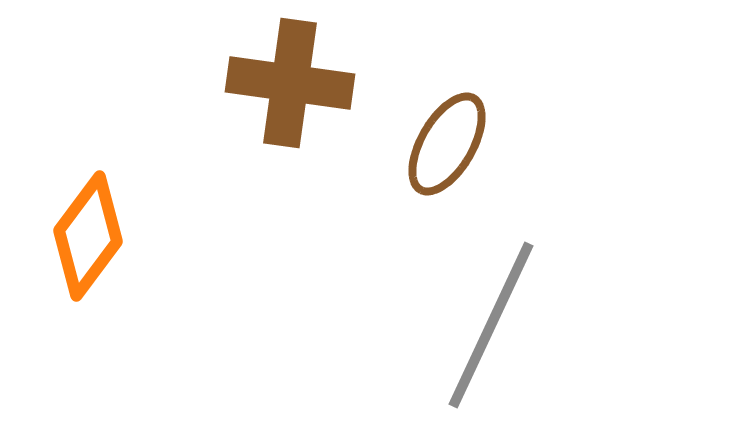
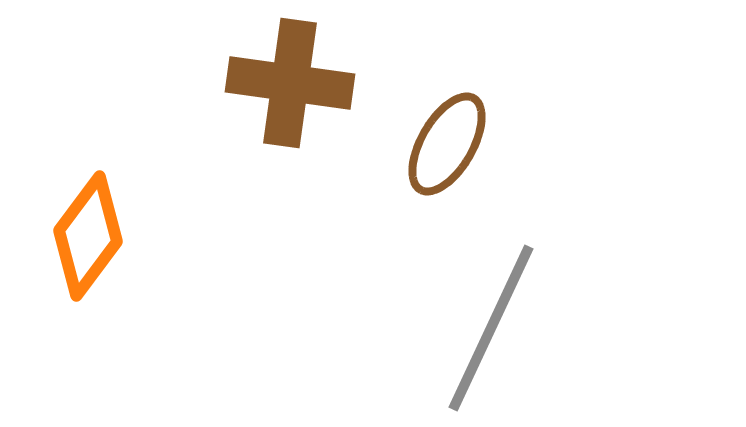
gray line: moved 3 px down
